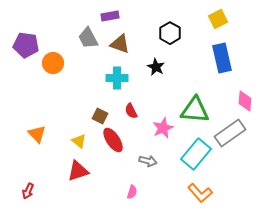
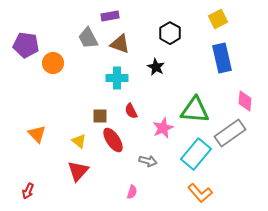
brown square: rotated 28 degrees counterclockwise
red triangle: rotated 30 degrees counterclockwise
